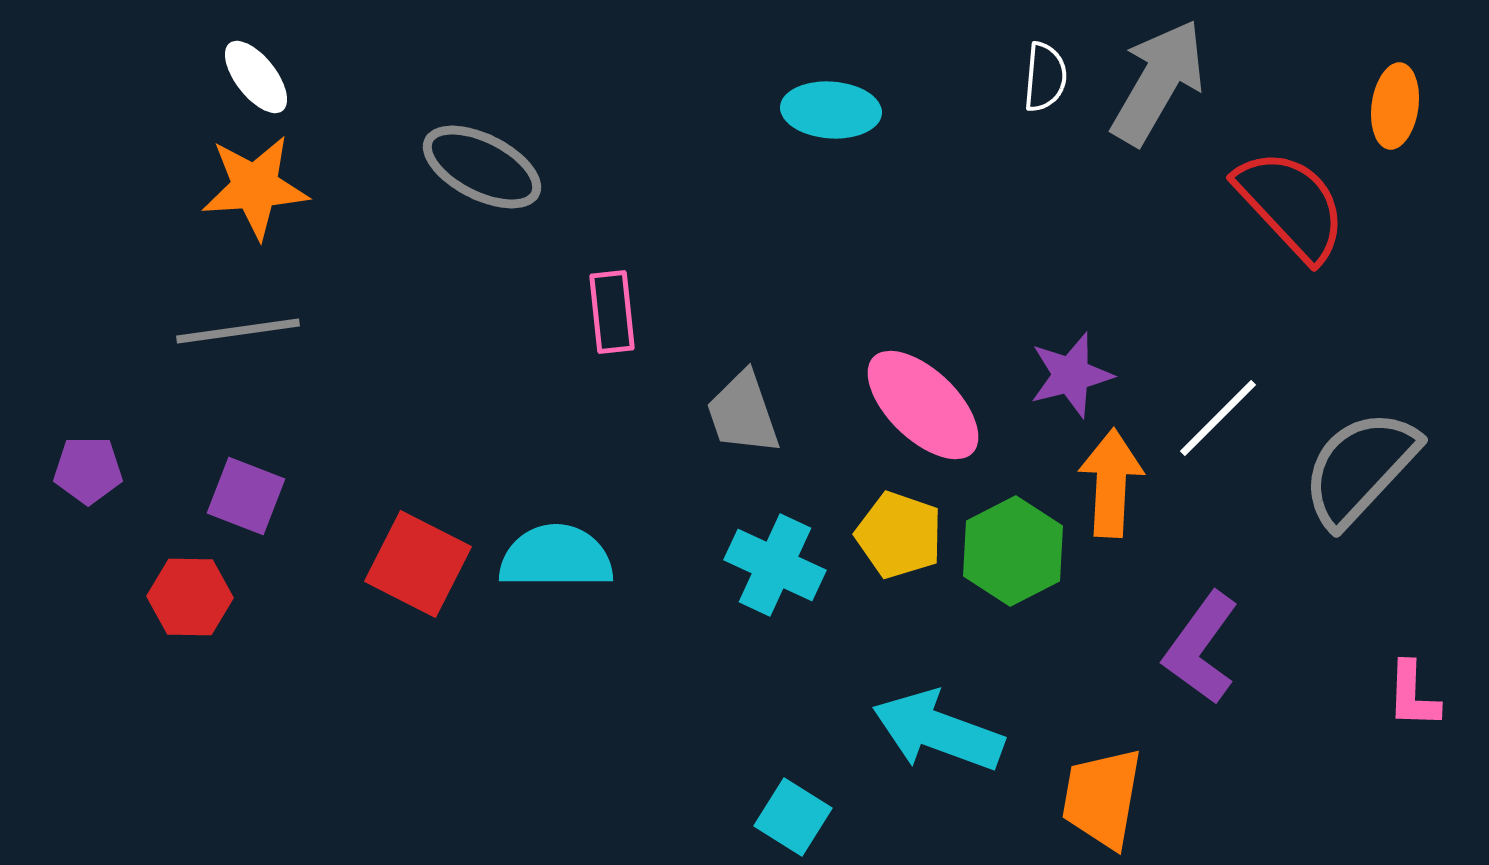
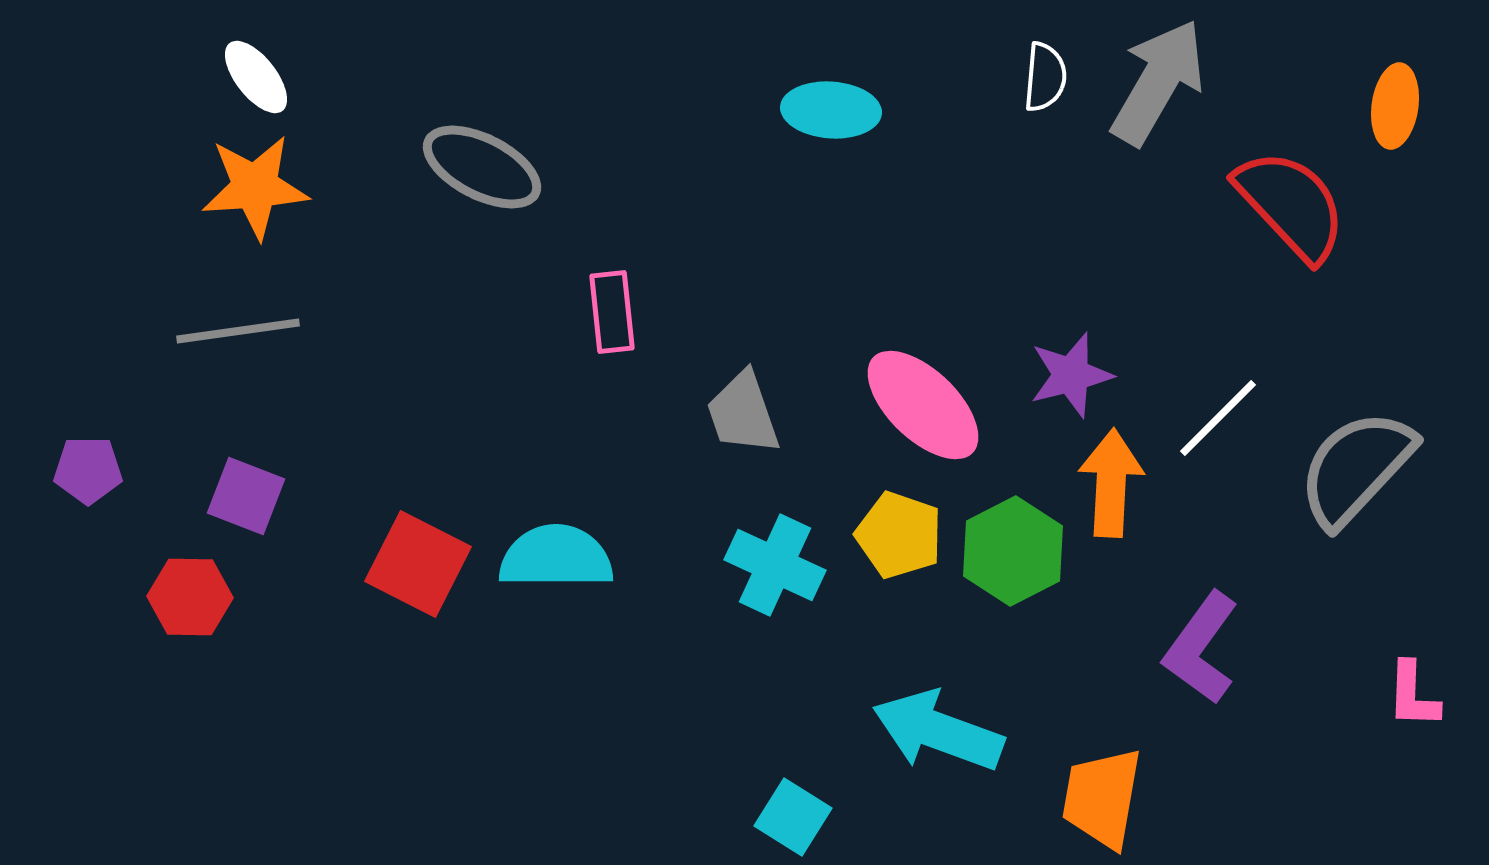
gray semicircle: moved 4 px left
